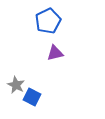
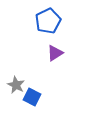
purple triangle: rotated 18 degrees counterclockwise
